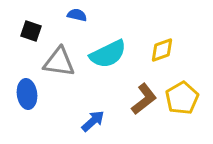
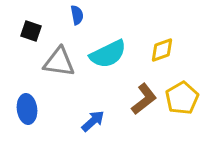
blue semicircle: rotated 66 degrees clockwise
blue ellipse: moved 15 px down
